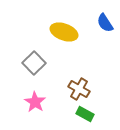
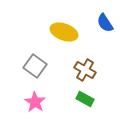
gray square: moved 1 px right, 3 px down; rotated 10 degrees counterclockwise
brown cross: moved 6 px right, 19 px up
green rectangle: moved 15 px up
